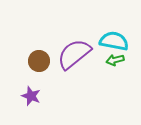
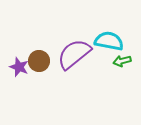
cyan semicircle: moved 5 px left
green arrow: moved 7 px right, 1 px down
purple star: moved 12 px left, 29 px up
